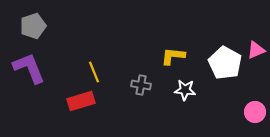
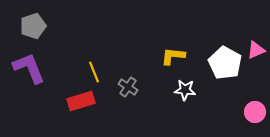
gray cross: moved 13 px left, 2 px down; rotated 24 degrees clockwise
